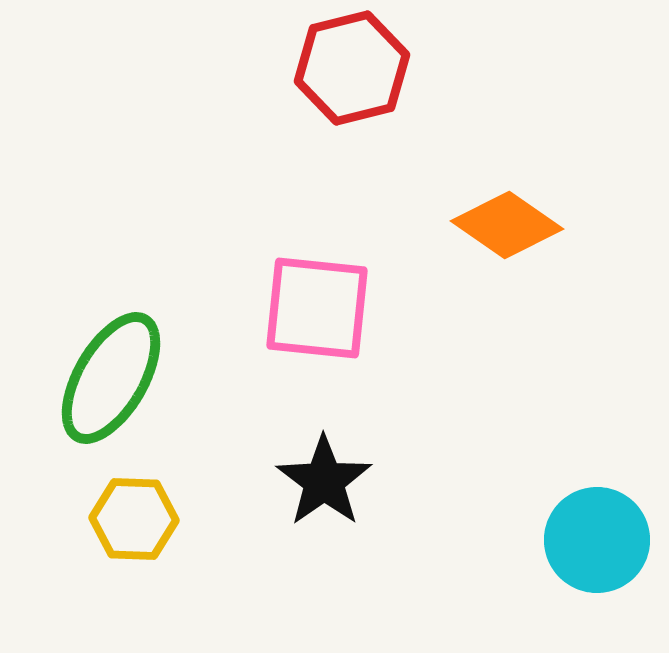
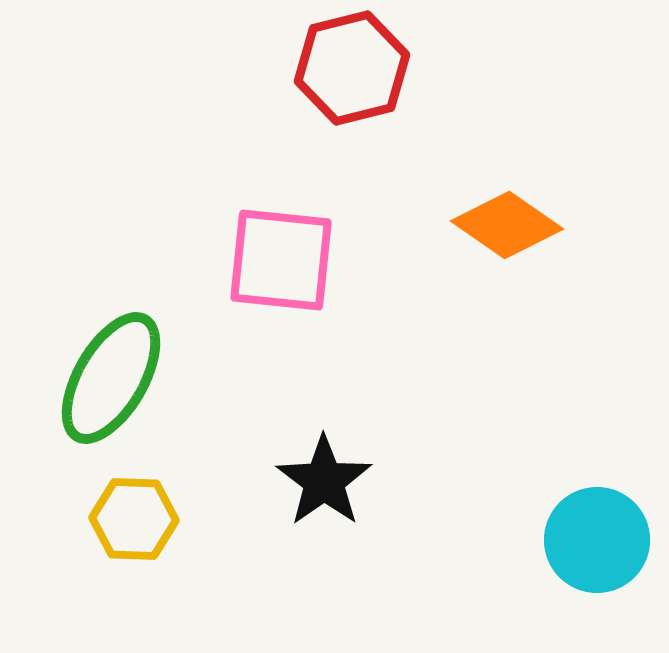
pink square: moved 36 px left, 48 px up
